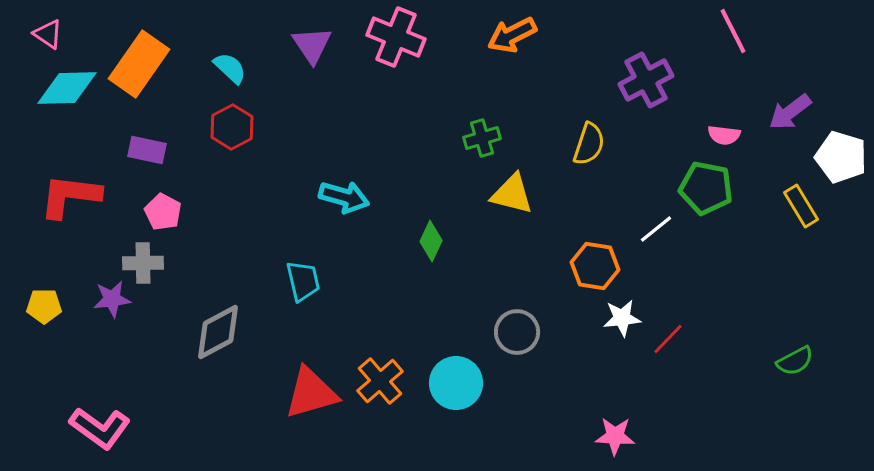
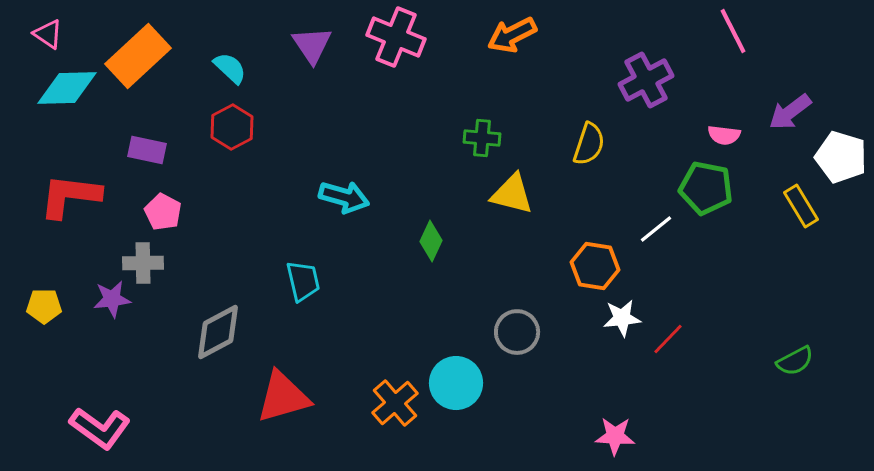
orange rectangle: moved 1 px left, 8 px up; rotated 12 degrees clockwise
green cross: rotated 21 degrees clockwise
orange cross: moved 15 px right, 22 px down
red triangle: moved 28 px left, 4 px down
